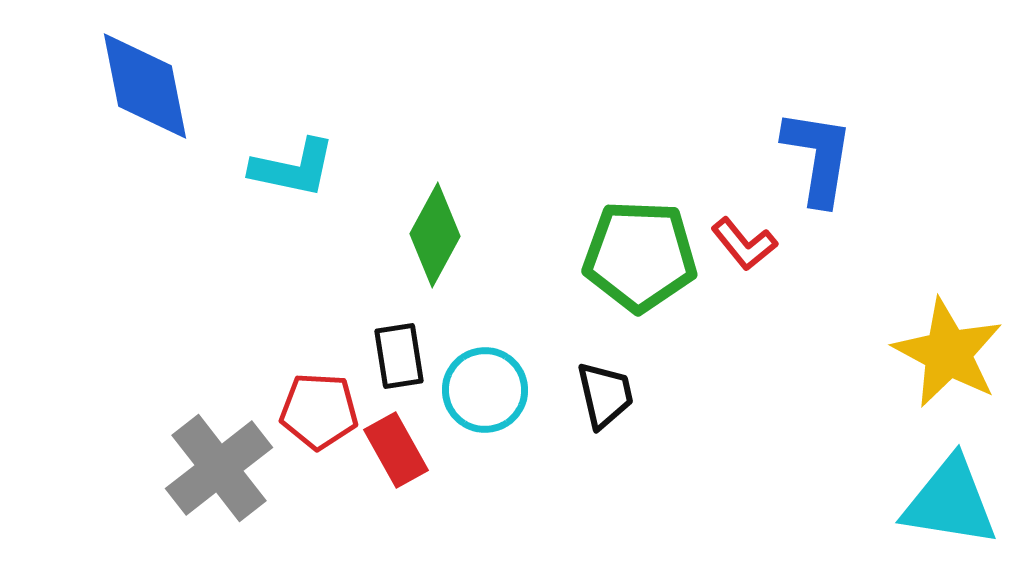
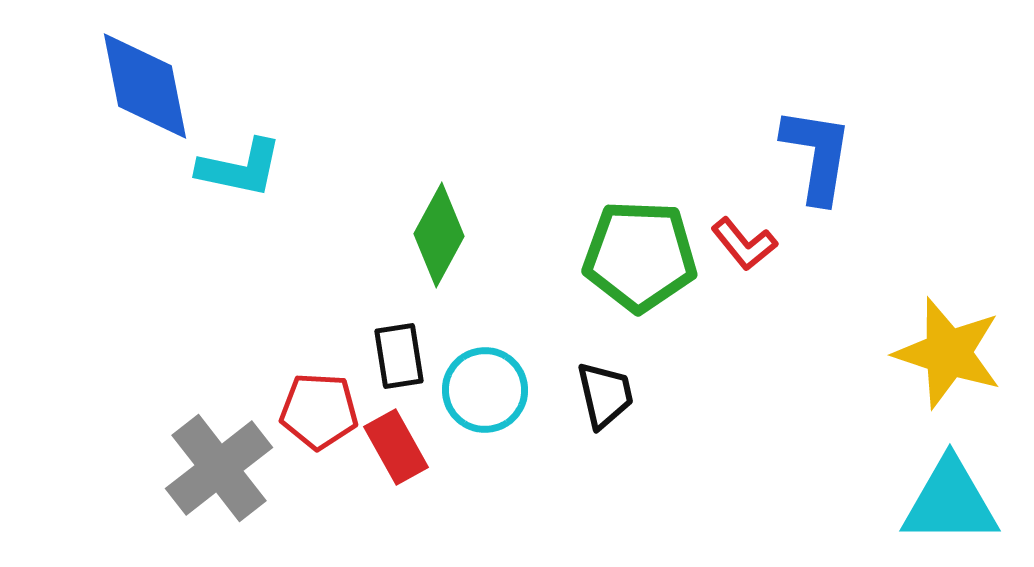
blue L-shape: moved 1 px left, 2 px up
cyan L-shape: moved 53 px left
green diamond: moved 4 px right
yellow star: rotated 10 degrees counterclockwise
red rectangle: moved 3 px up
cyan triangle: rotated 9 degrees counterclockwise
